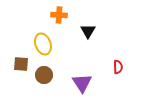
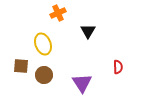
orange cross: moved 1 px left, 2 px up; rotated 28 degrees counterclockwise
brown square: moved 2 px down
